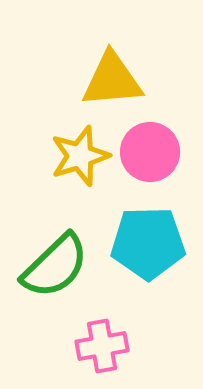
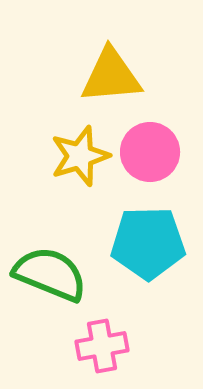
yellow triangle: moved 1 px left, 4 px up
green semicircle: moved 5 px left, 8 px down; rotated 114 degrees counterclockwise
